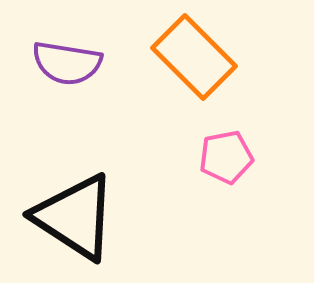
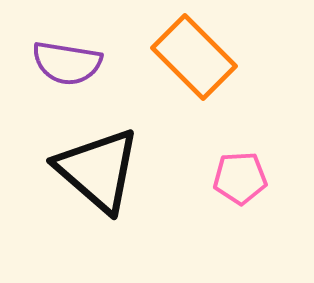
pink pentagon: moved 14 px right, 21 px down; rotated 8 degrees clockwise
black triangle: moved 23 px right, 47 px up; rotated 8 degrees clockwise
